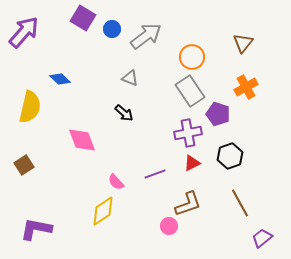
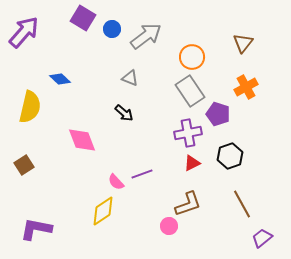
purple line: moved 13 px left
brown line: moved 2 px right, 1 px down
